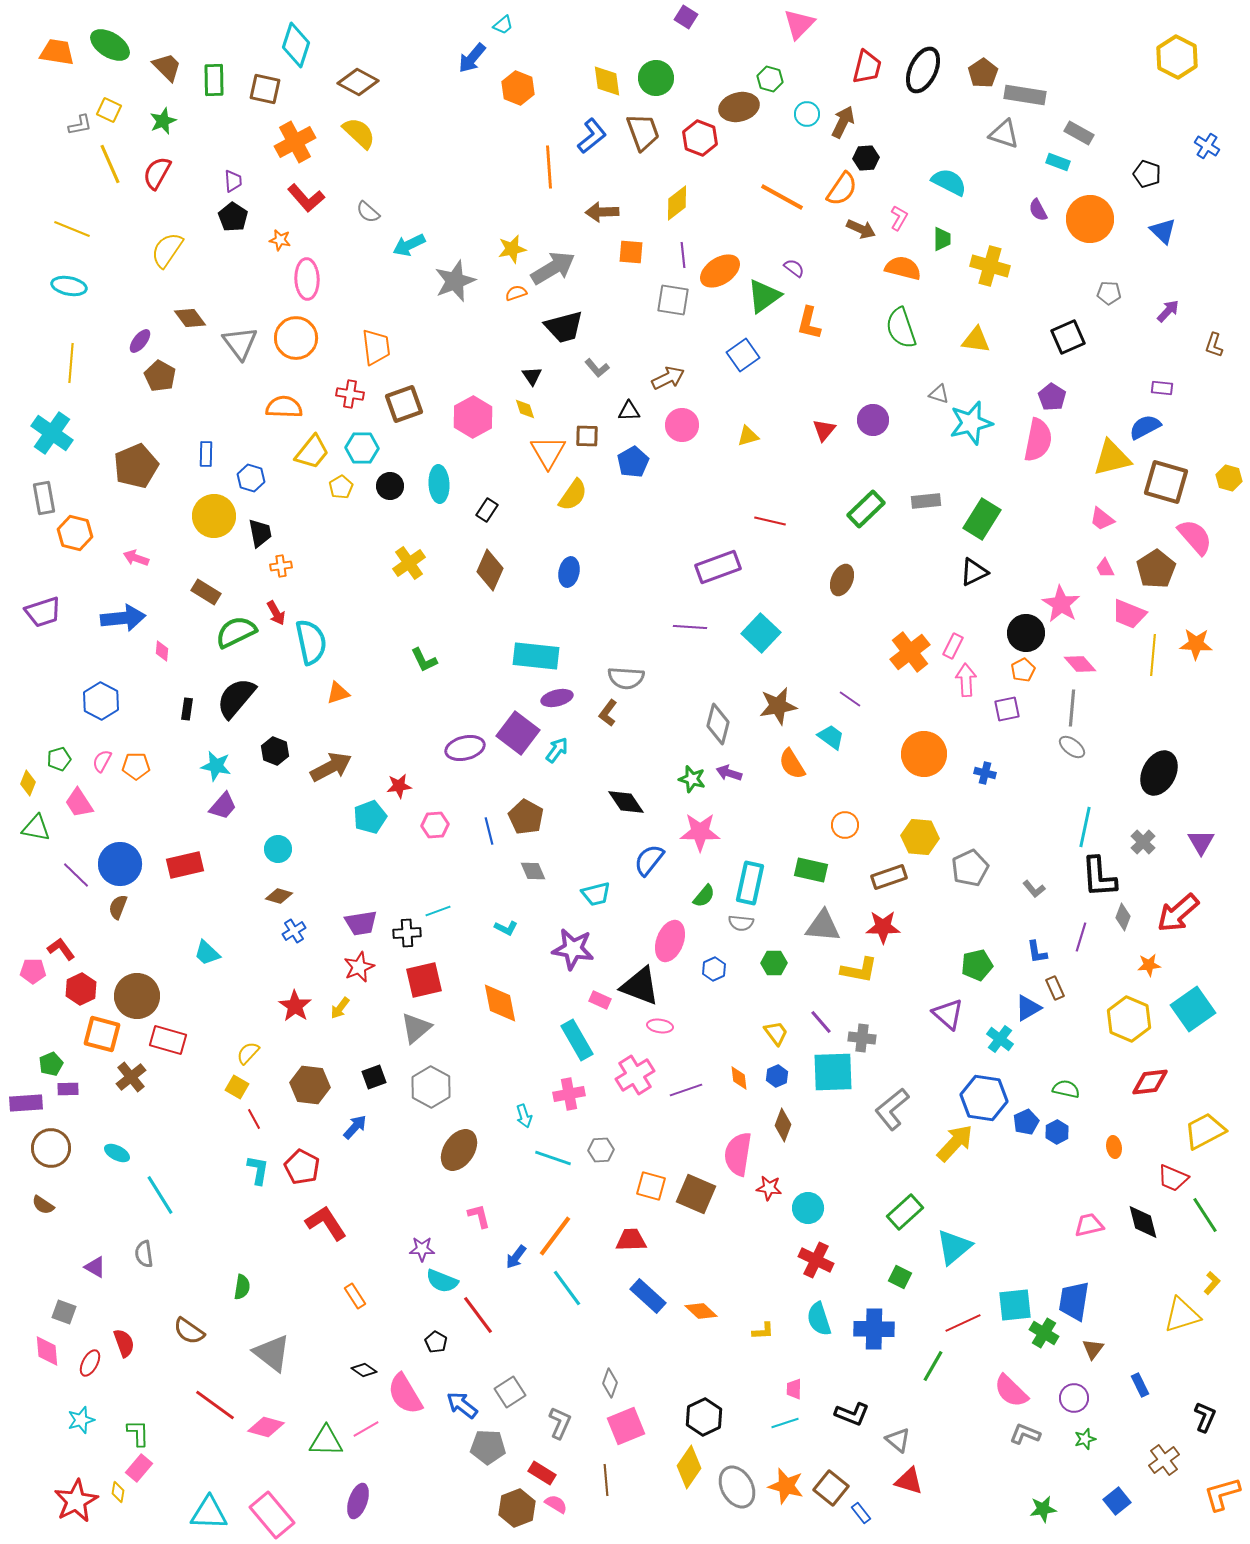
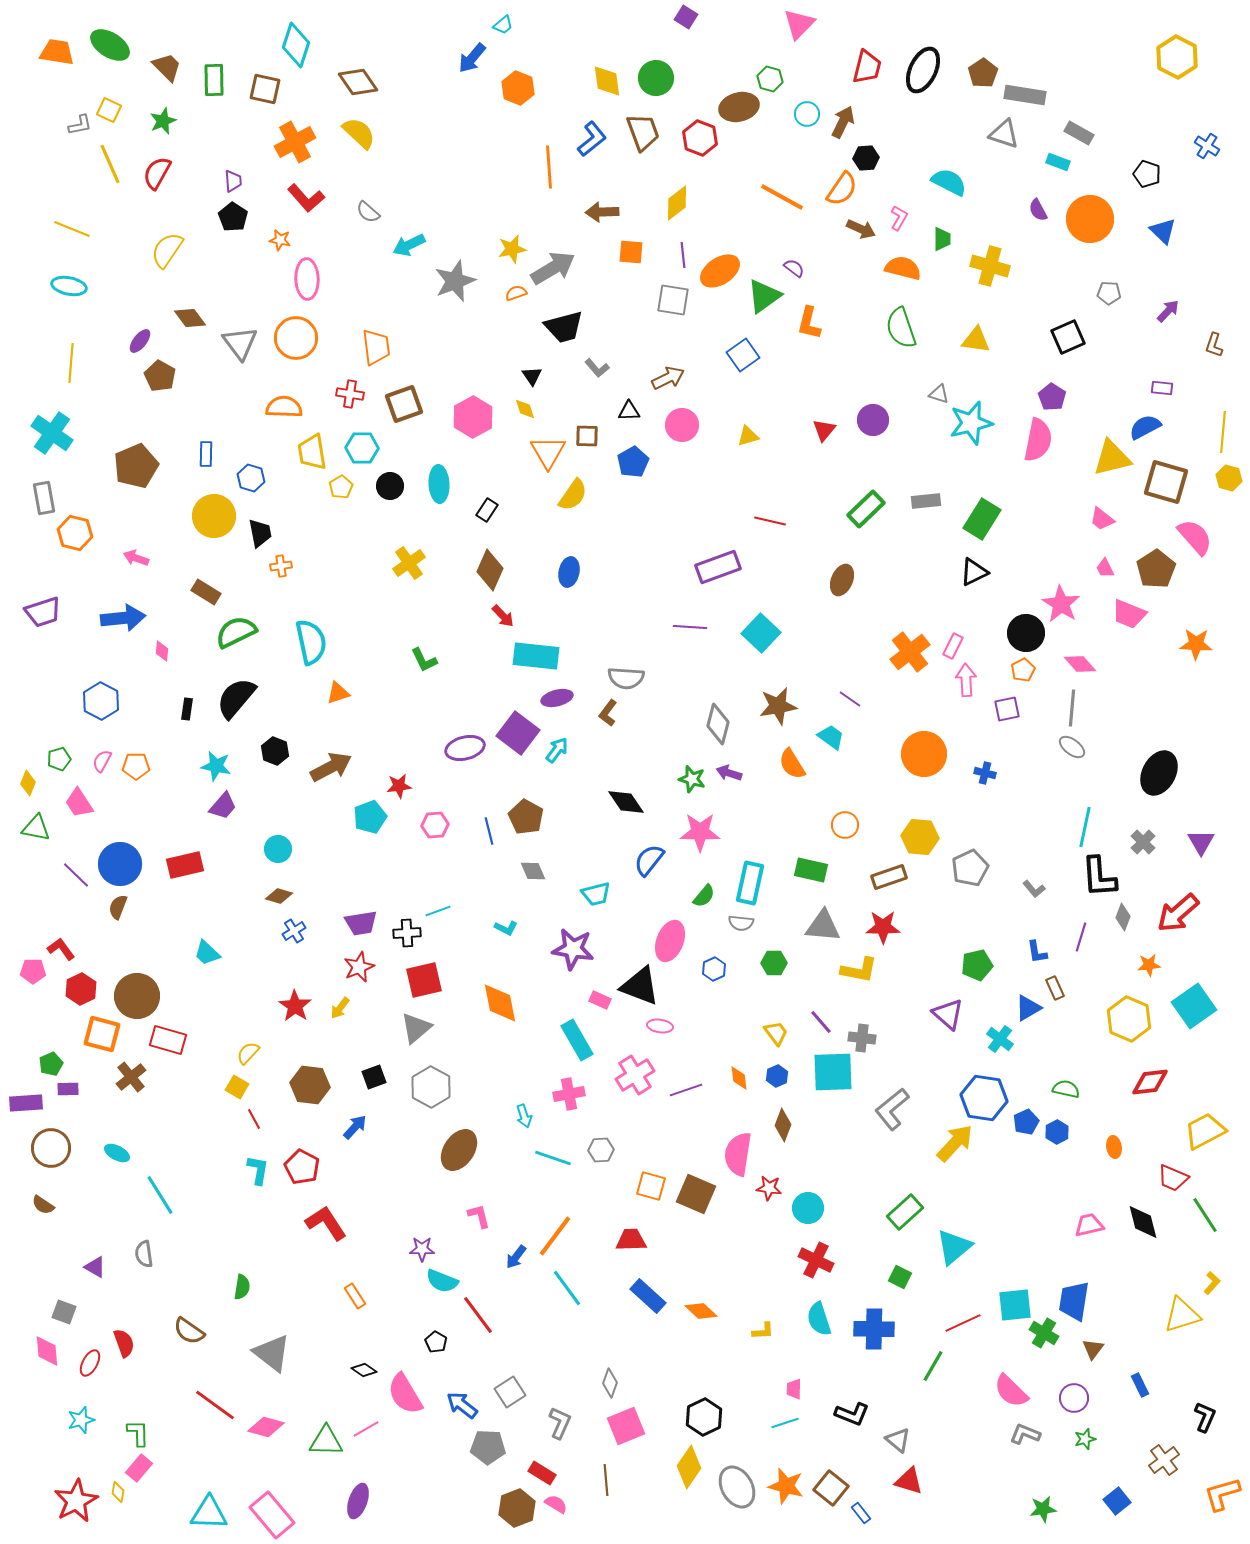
brown diamond at (358, 82): rotated 27 degrees clockwise
blue L-shape at (592, 136): moved 3 px down
yellow trapezoid at (312, 452): rotated 132 degrees clockwise
red arrow at (276, 613): moved 227 px right, 3 px down; rotated 15 degrees counterclockwise
yellow line at (1153, 655): moved 70 px right, 223 px up
cyan square at (1193, 1009): moved 1 px right, 3 px up
